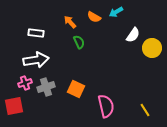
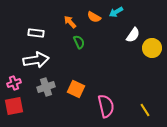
pink cross: moved 11 px left
